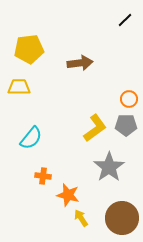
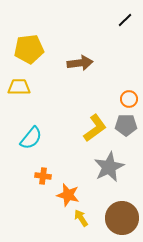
gray star: rotated 8 degrees clockwise
